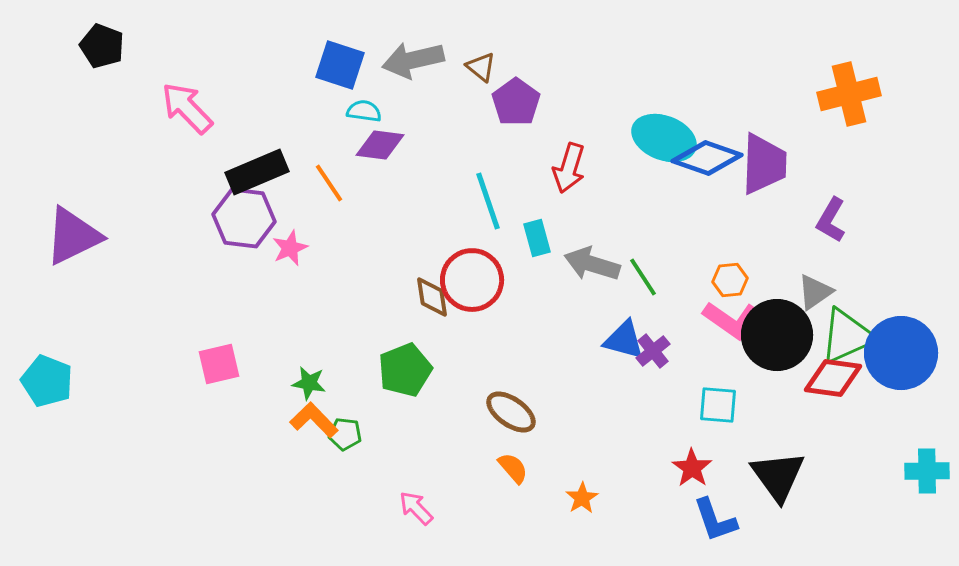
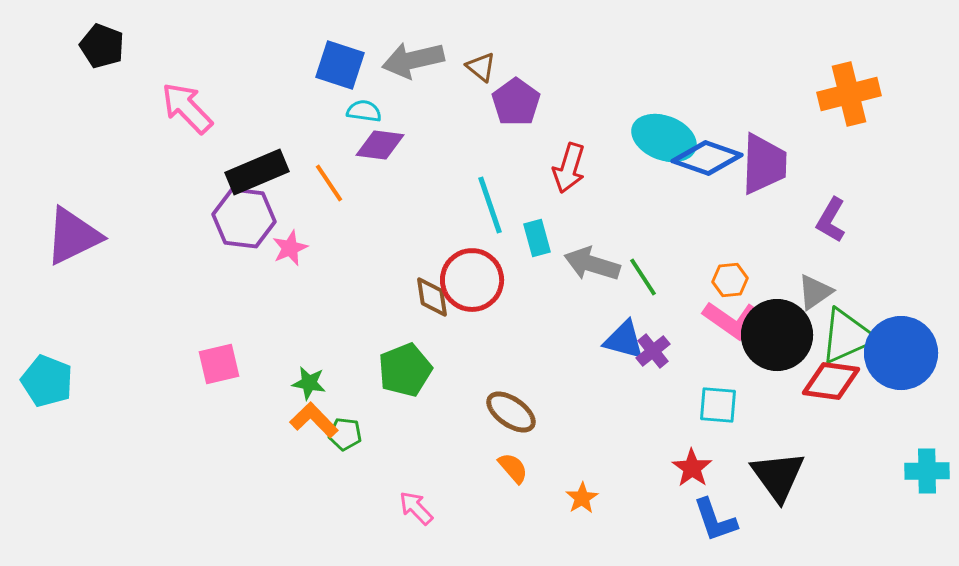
cyan line at (488, 201): moved 2 px right, 4 px down
red diamond at (833, 378): moved 2 px left, 3 px down
